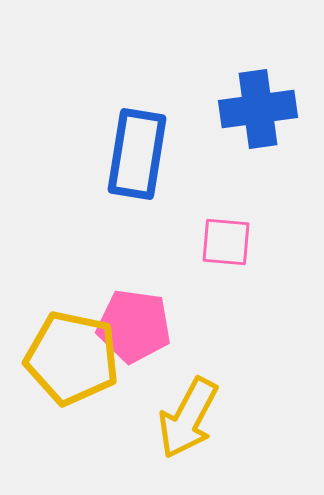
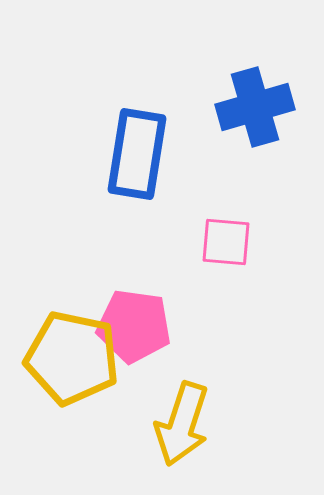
blue cross: moved 3 px left, 2 px up; rotated 8 degrees counterclockwise
yellow arrow: moved 6 px left, 6 px down; rotated 10 degrees counterclockwise
